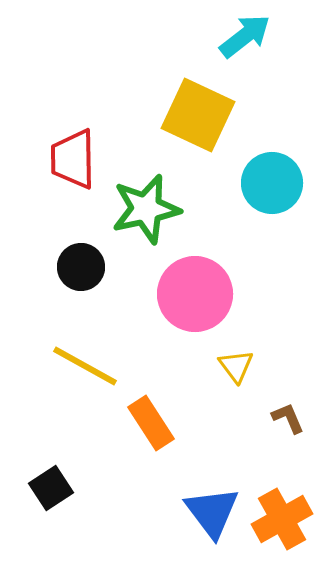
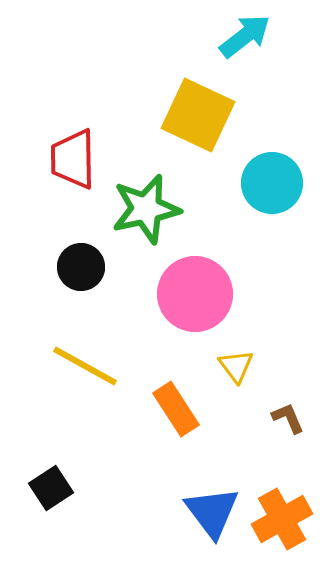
orange rectangle: moved 25 px right, 14 px up
